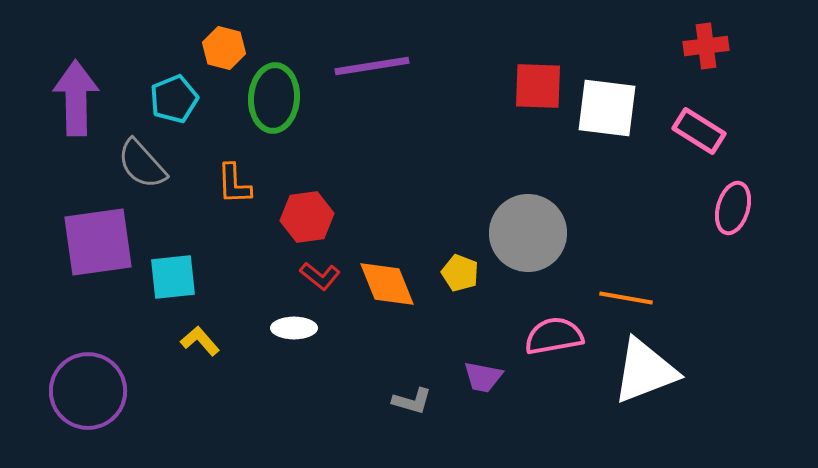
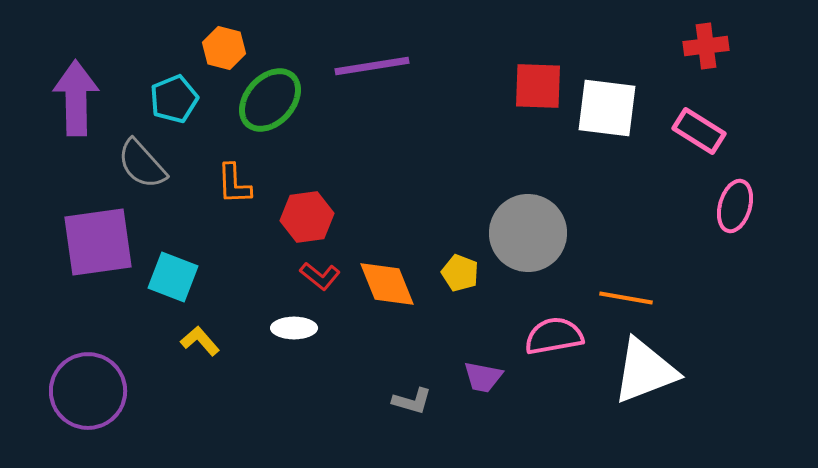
green ellipse: moved 4 px left, 2 px down; rotated 38 degrees clockwise
pink ellipse: moved 2 px right, 2 px up
cyan square: rotated 27 degrees clockwise
